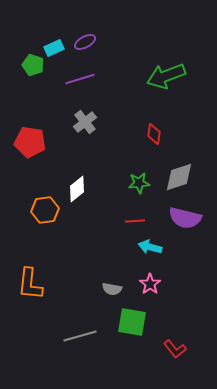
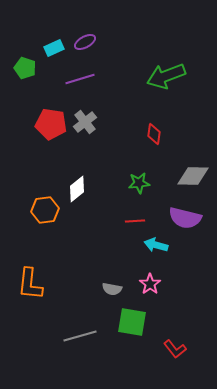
green pentagon: moved 8 px left, 3 px down
red pentagon: moved 21 px right, 18 px up
gray diamond: moved 14 px right, 1 px up; rotated 20 degrees clockwise
cyan arrow: moved 6 px right, 2 px up
